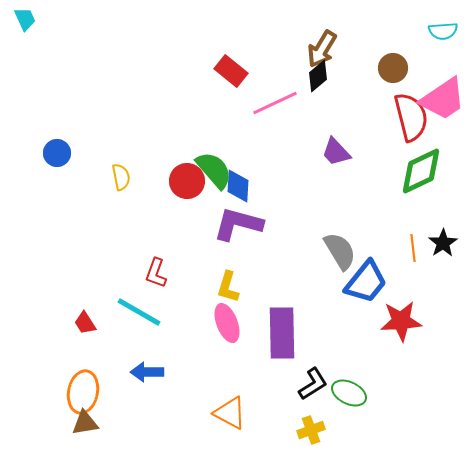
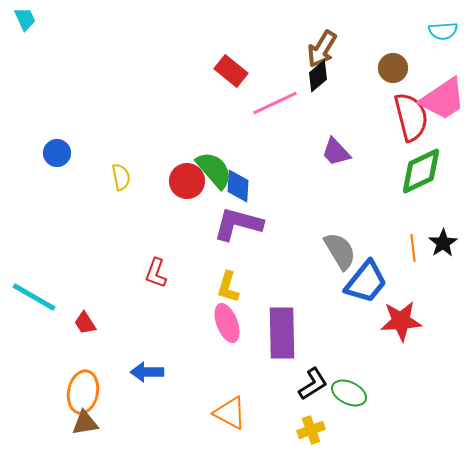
cyan line: moved 105 px left, 15 px up
